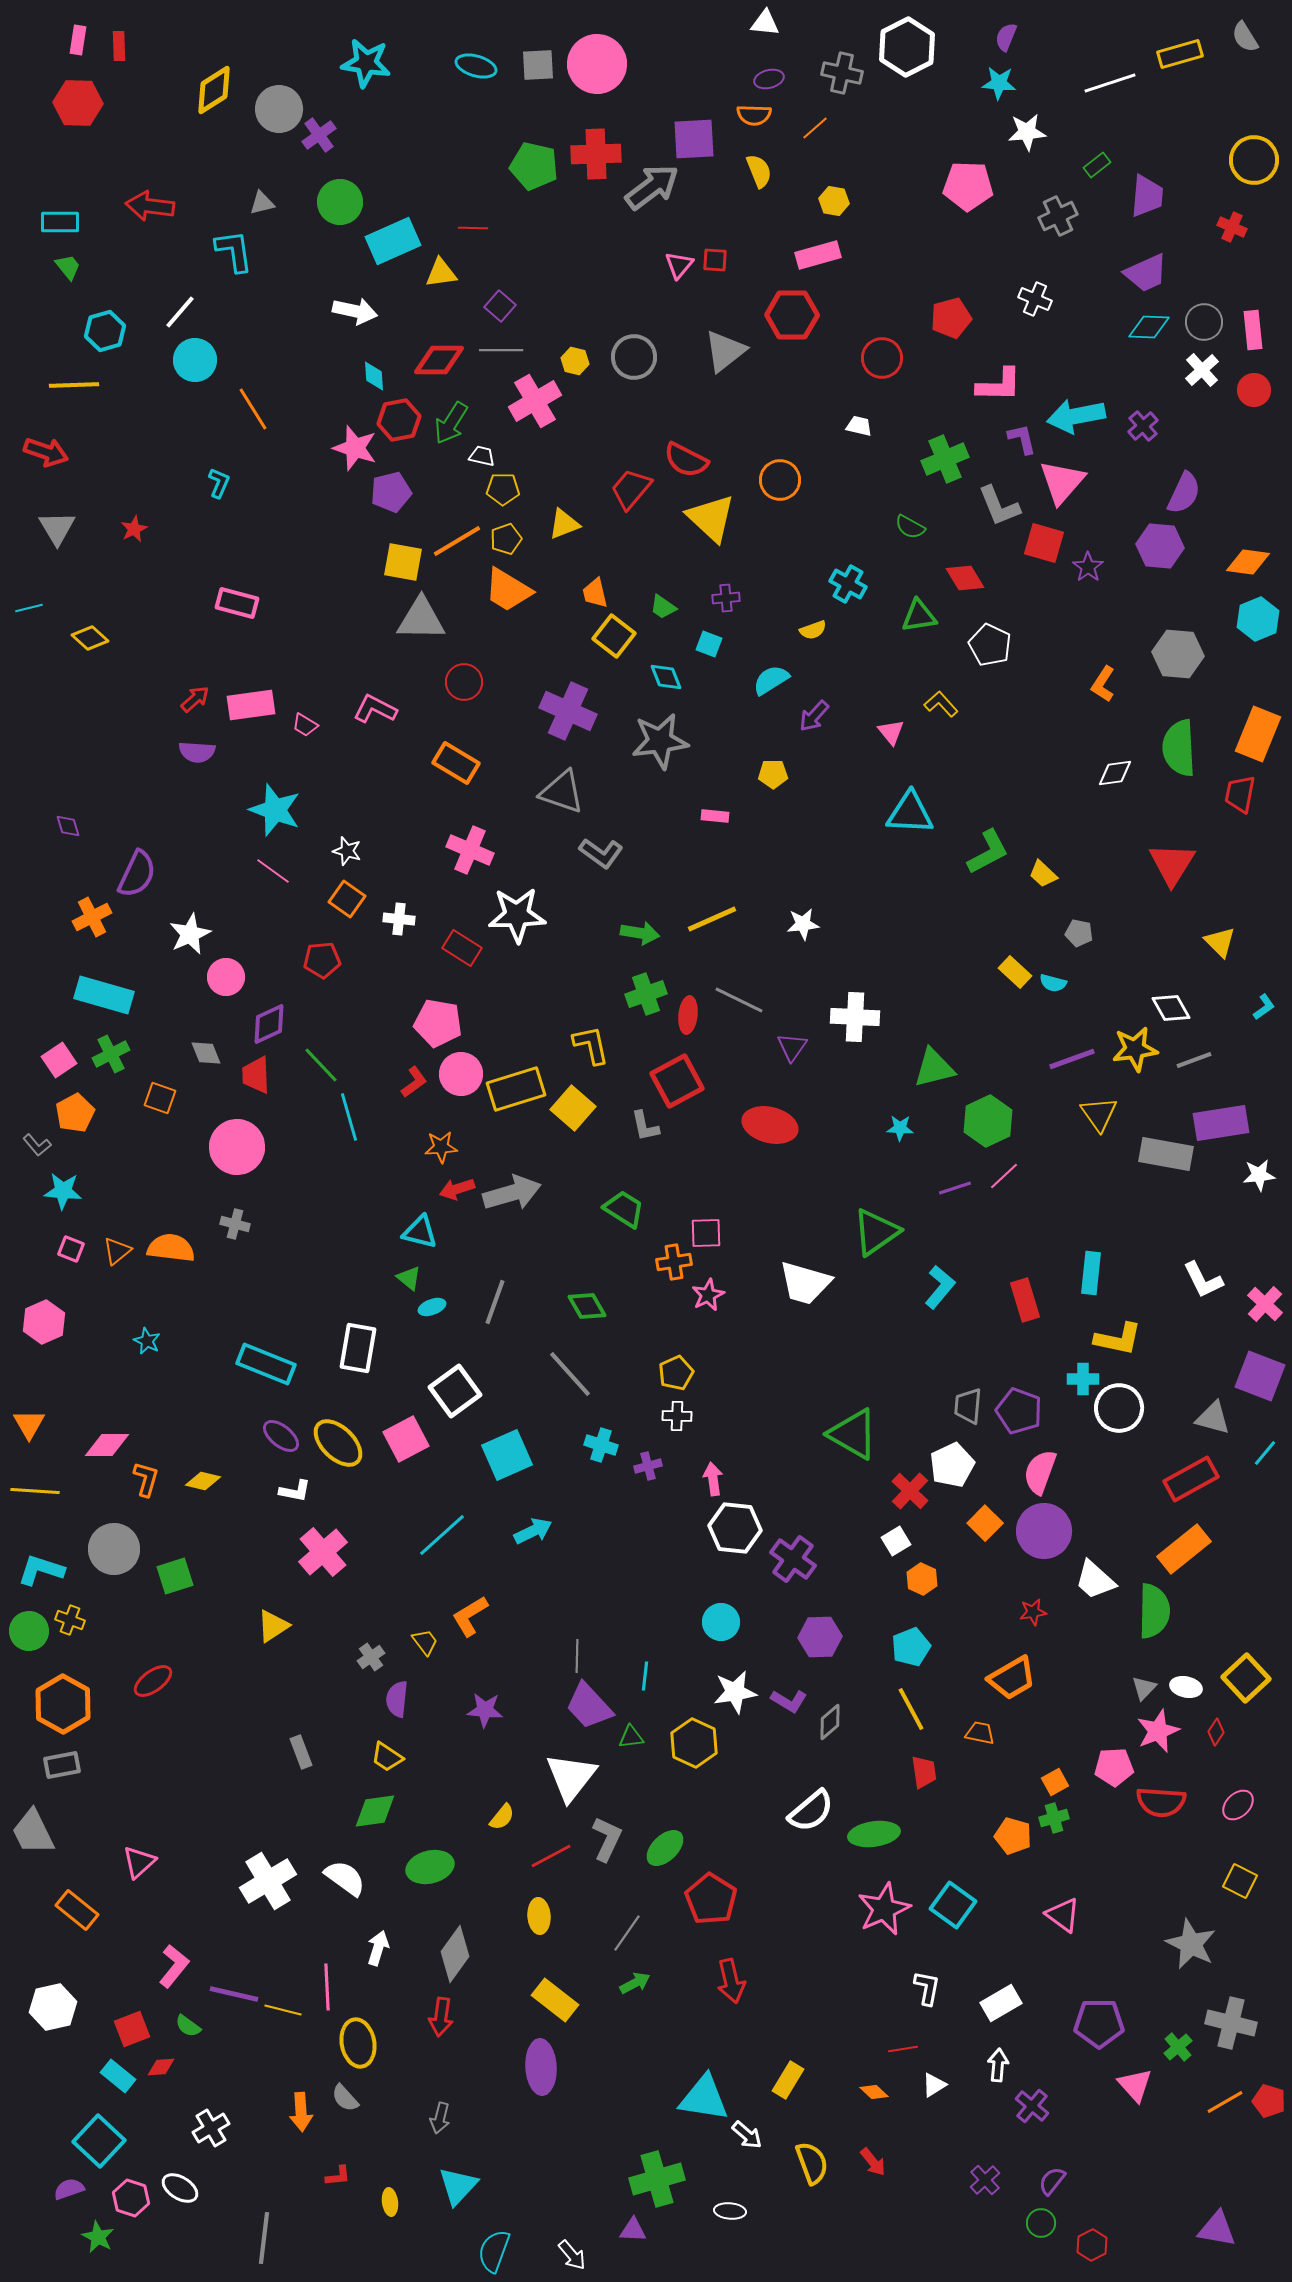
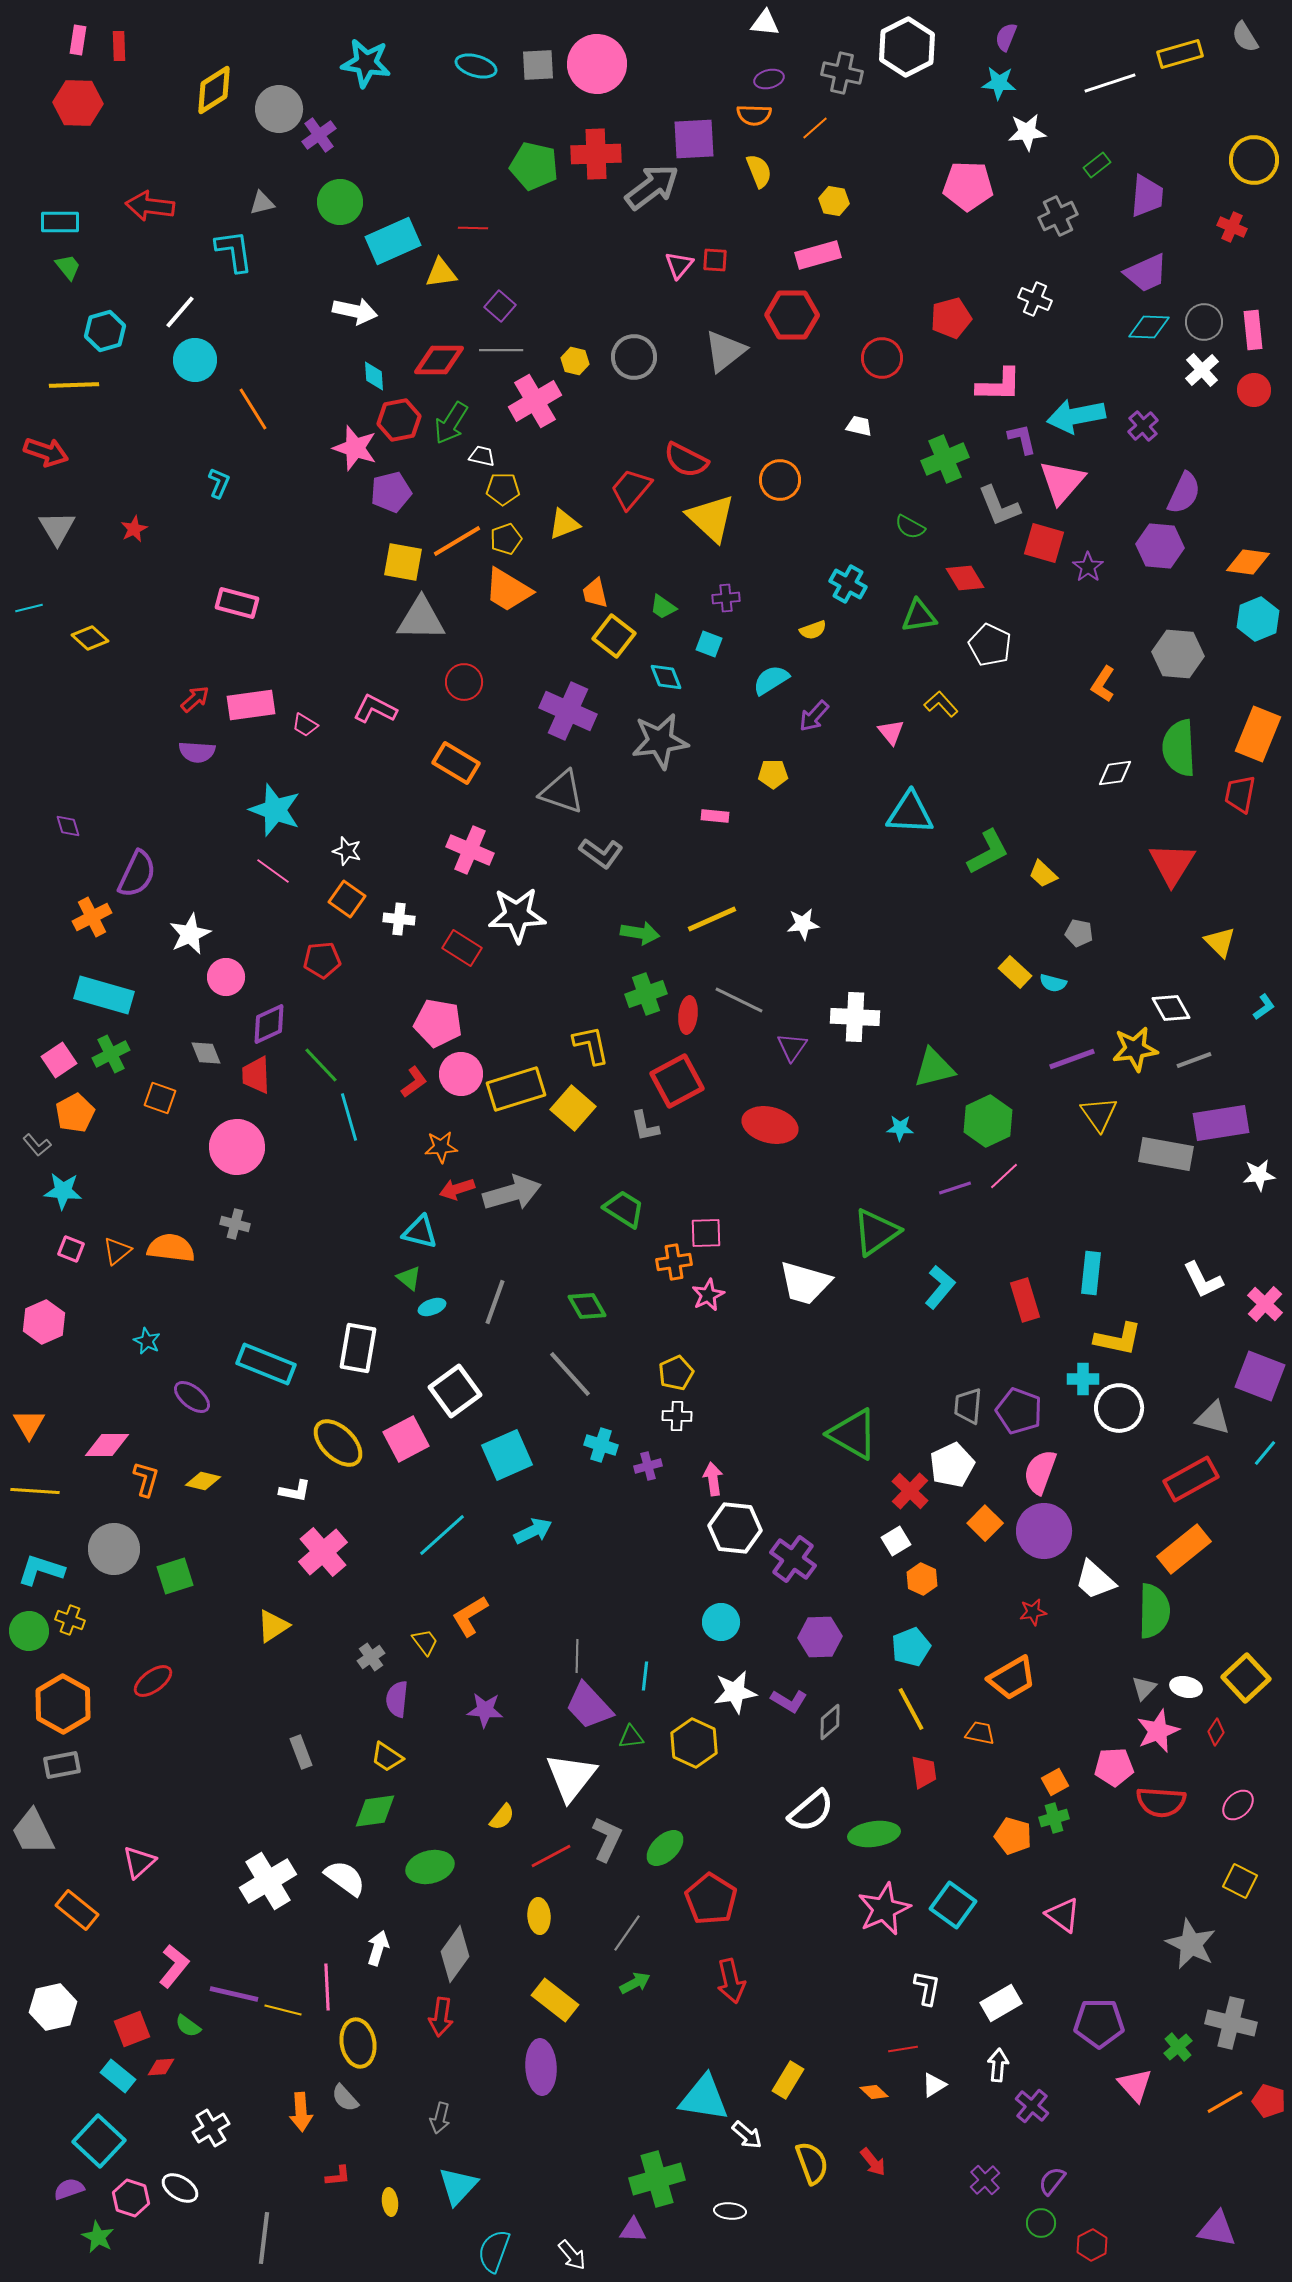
purple ellipse at (281, 1436): moved 89 px left, 39 px up
